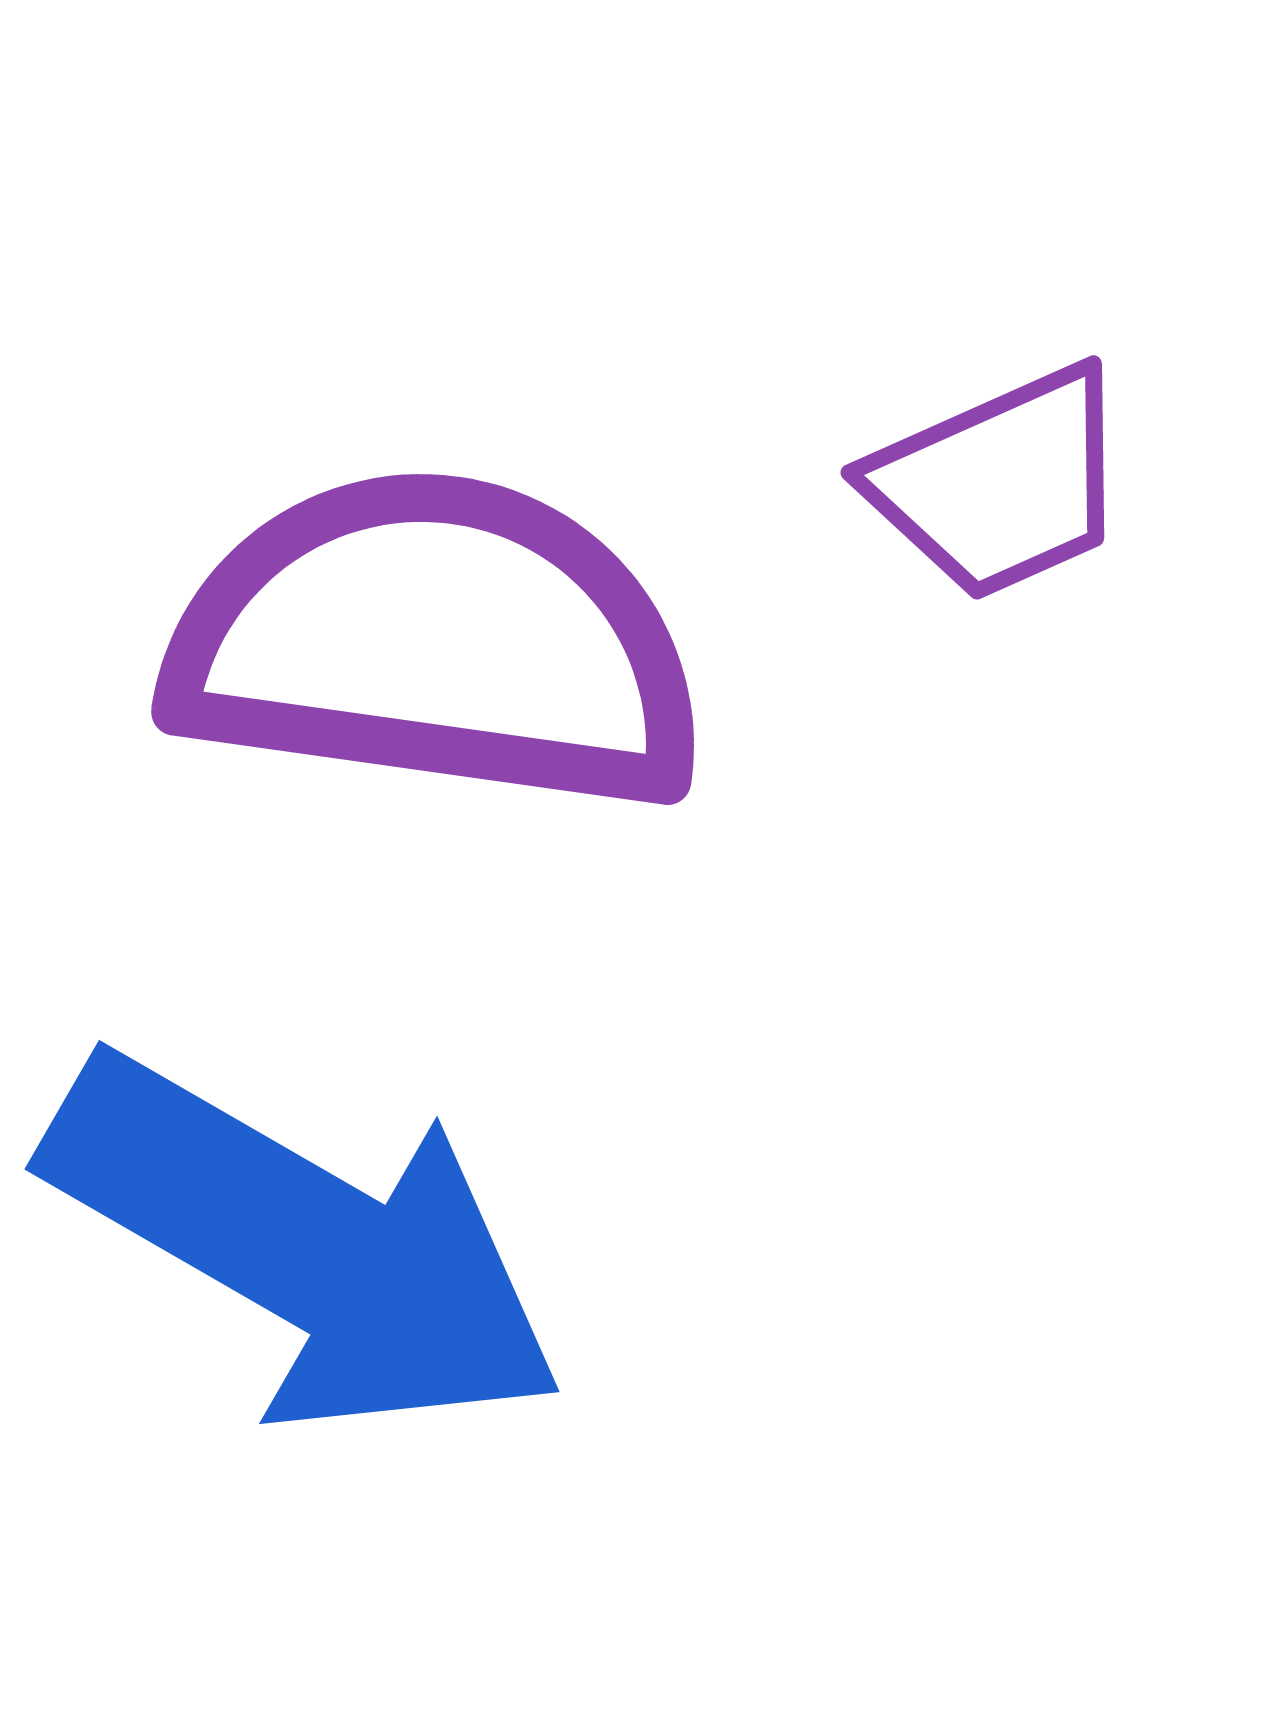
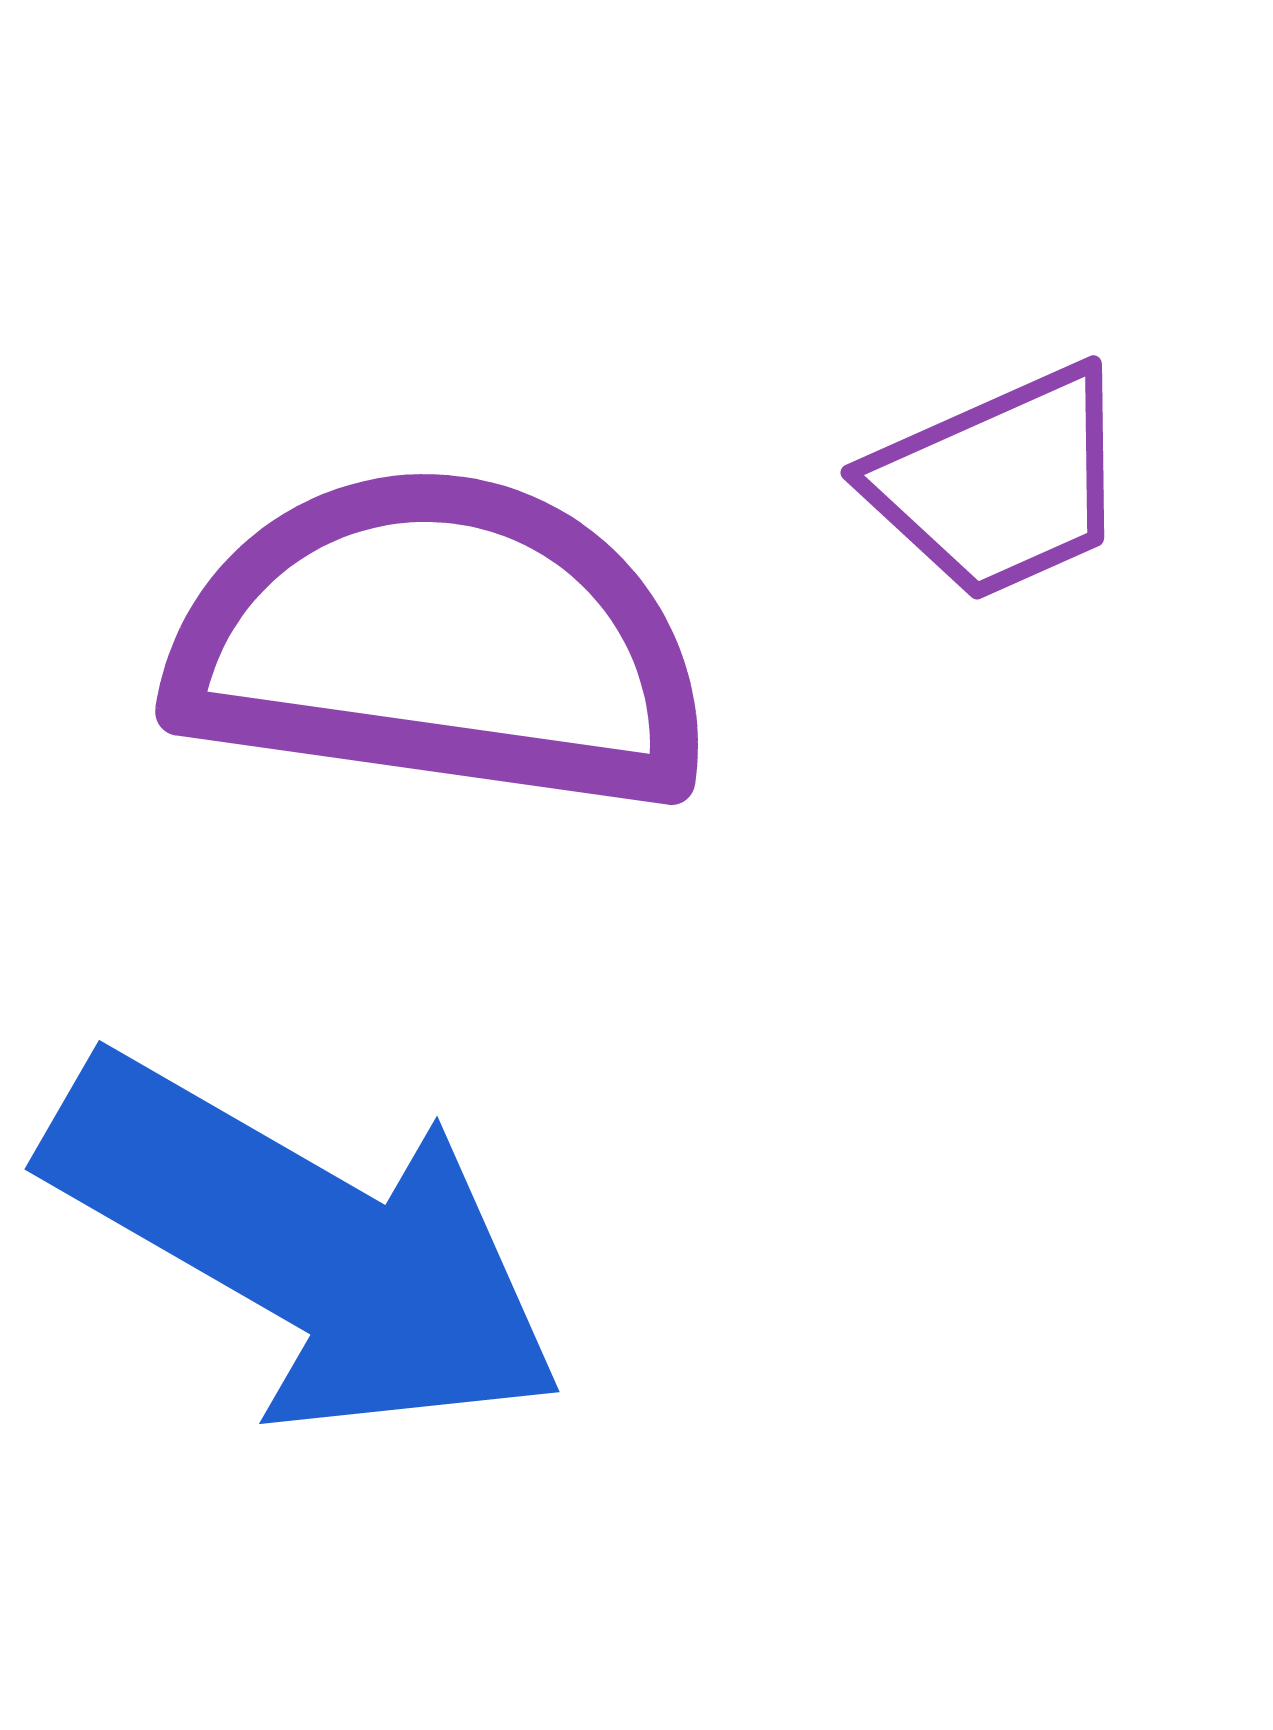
purple semicircle: moved 4 px right
